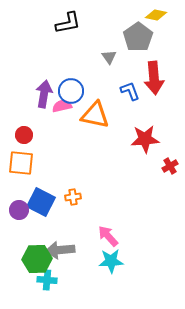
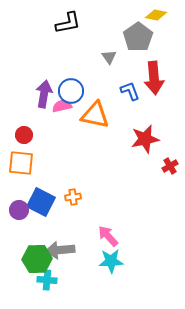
red star: rotated 8 degrees counterclockwise
